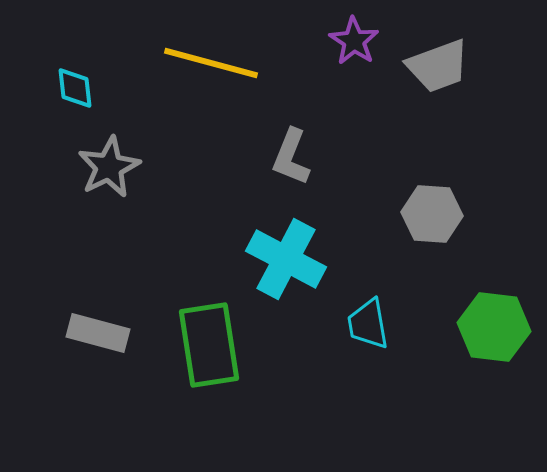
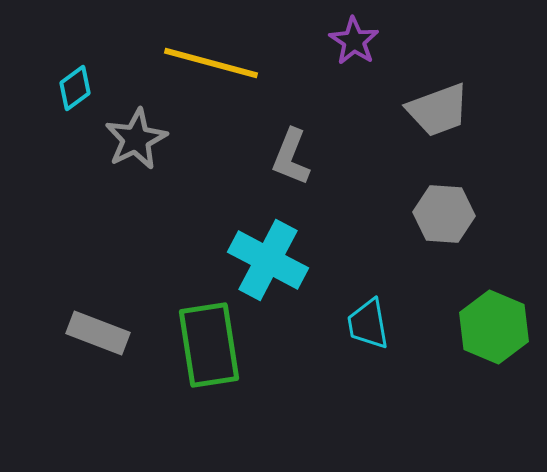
gray trapezoid: moved 44 px down
cyan diamond: rotated 60 degrees clockwise
gray star: moved 27 px right, 28 px up
gray hexagon: moved 12 px right
cyan cross: moved 18 px left, 1 px down
green hexagon: rotated 16 degrees clockwise
gray rectangle: rotated 6 degrees clockwise
